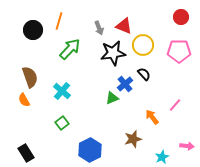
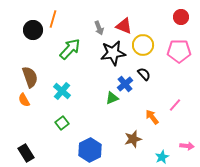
orange line: moved 6 px left, 2 px up
